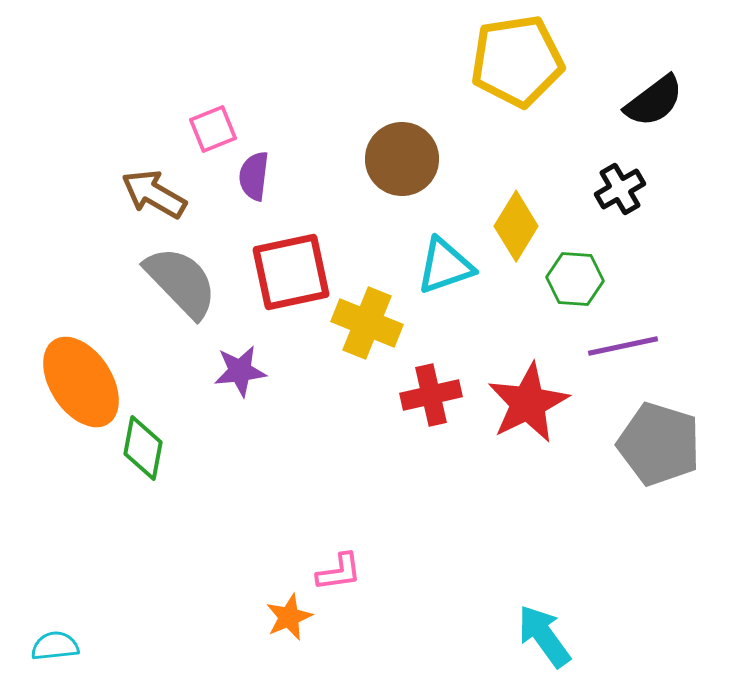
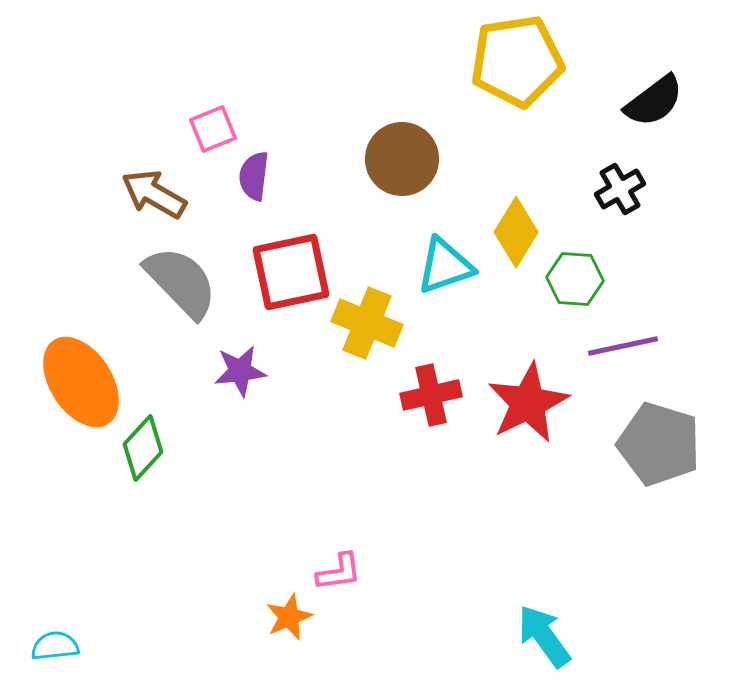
yellow diamond: moved 6 px down
green diamond: rotated 32 degrees clockwise
